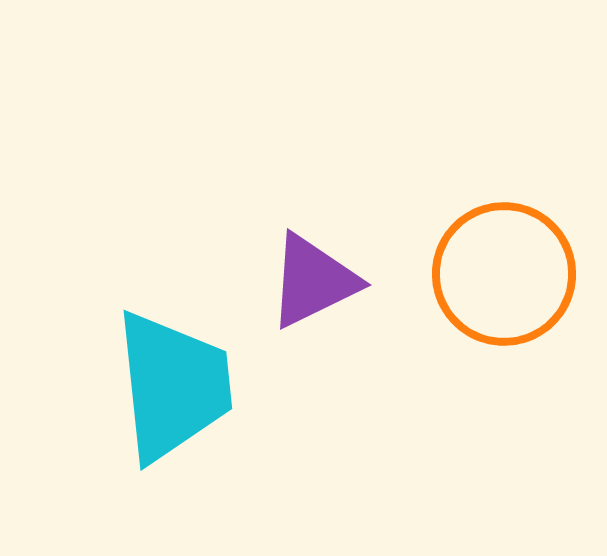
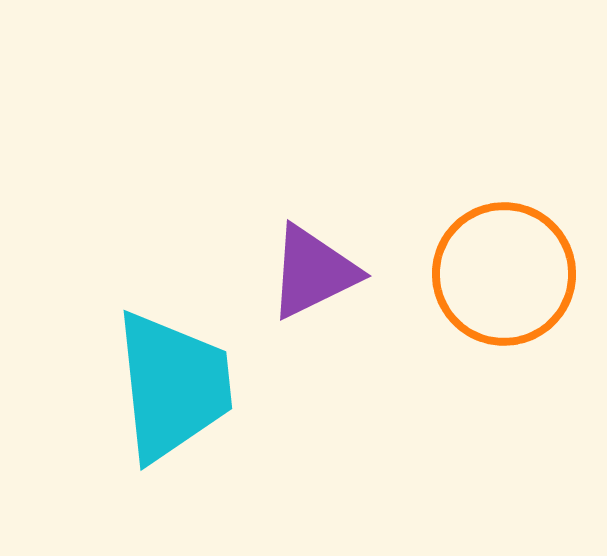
purple triangle: moved 9 px up
